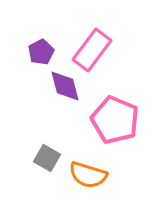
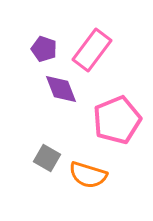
purple pentagon: moved 3 px right, 3 px up; rotated 25 degrees counterclockwise
purple diamond: moved 4 px left, 3 px down; rotated 6 degrees counterclockwise
pink pentagon: moved 2 px right; rotated 27 degrees clockwise
